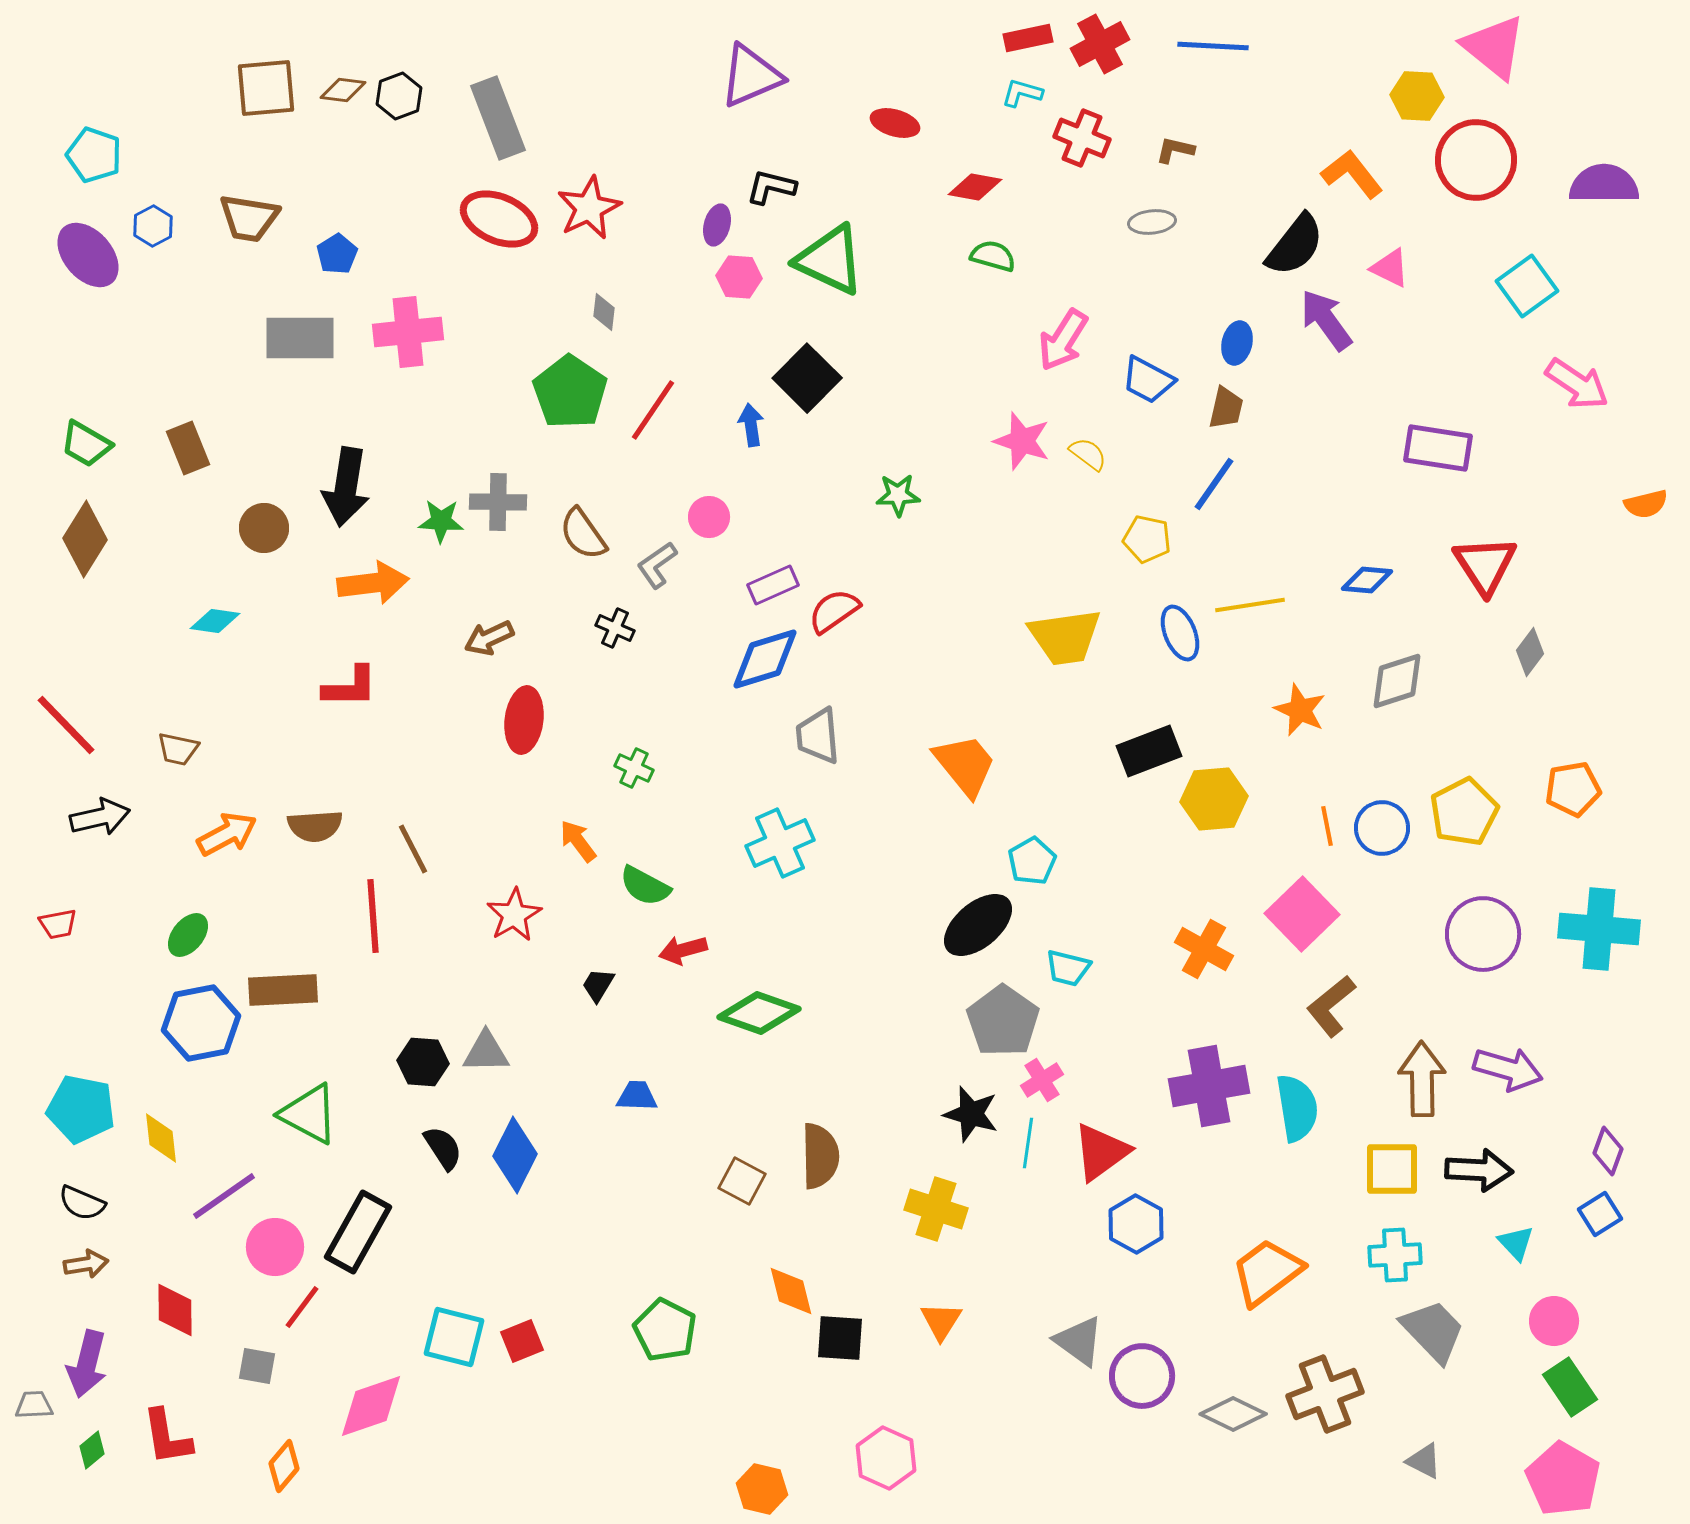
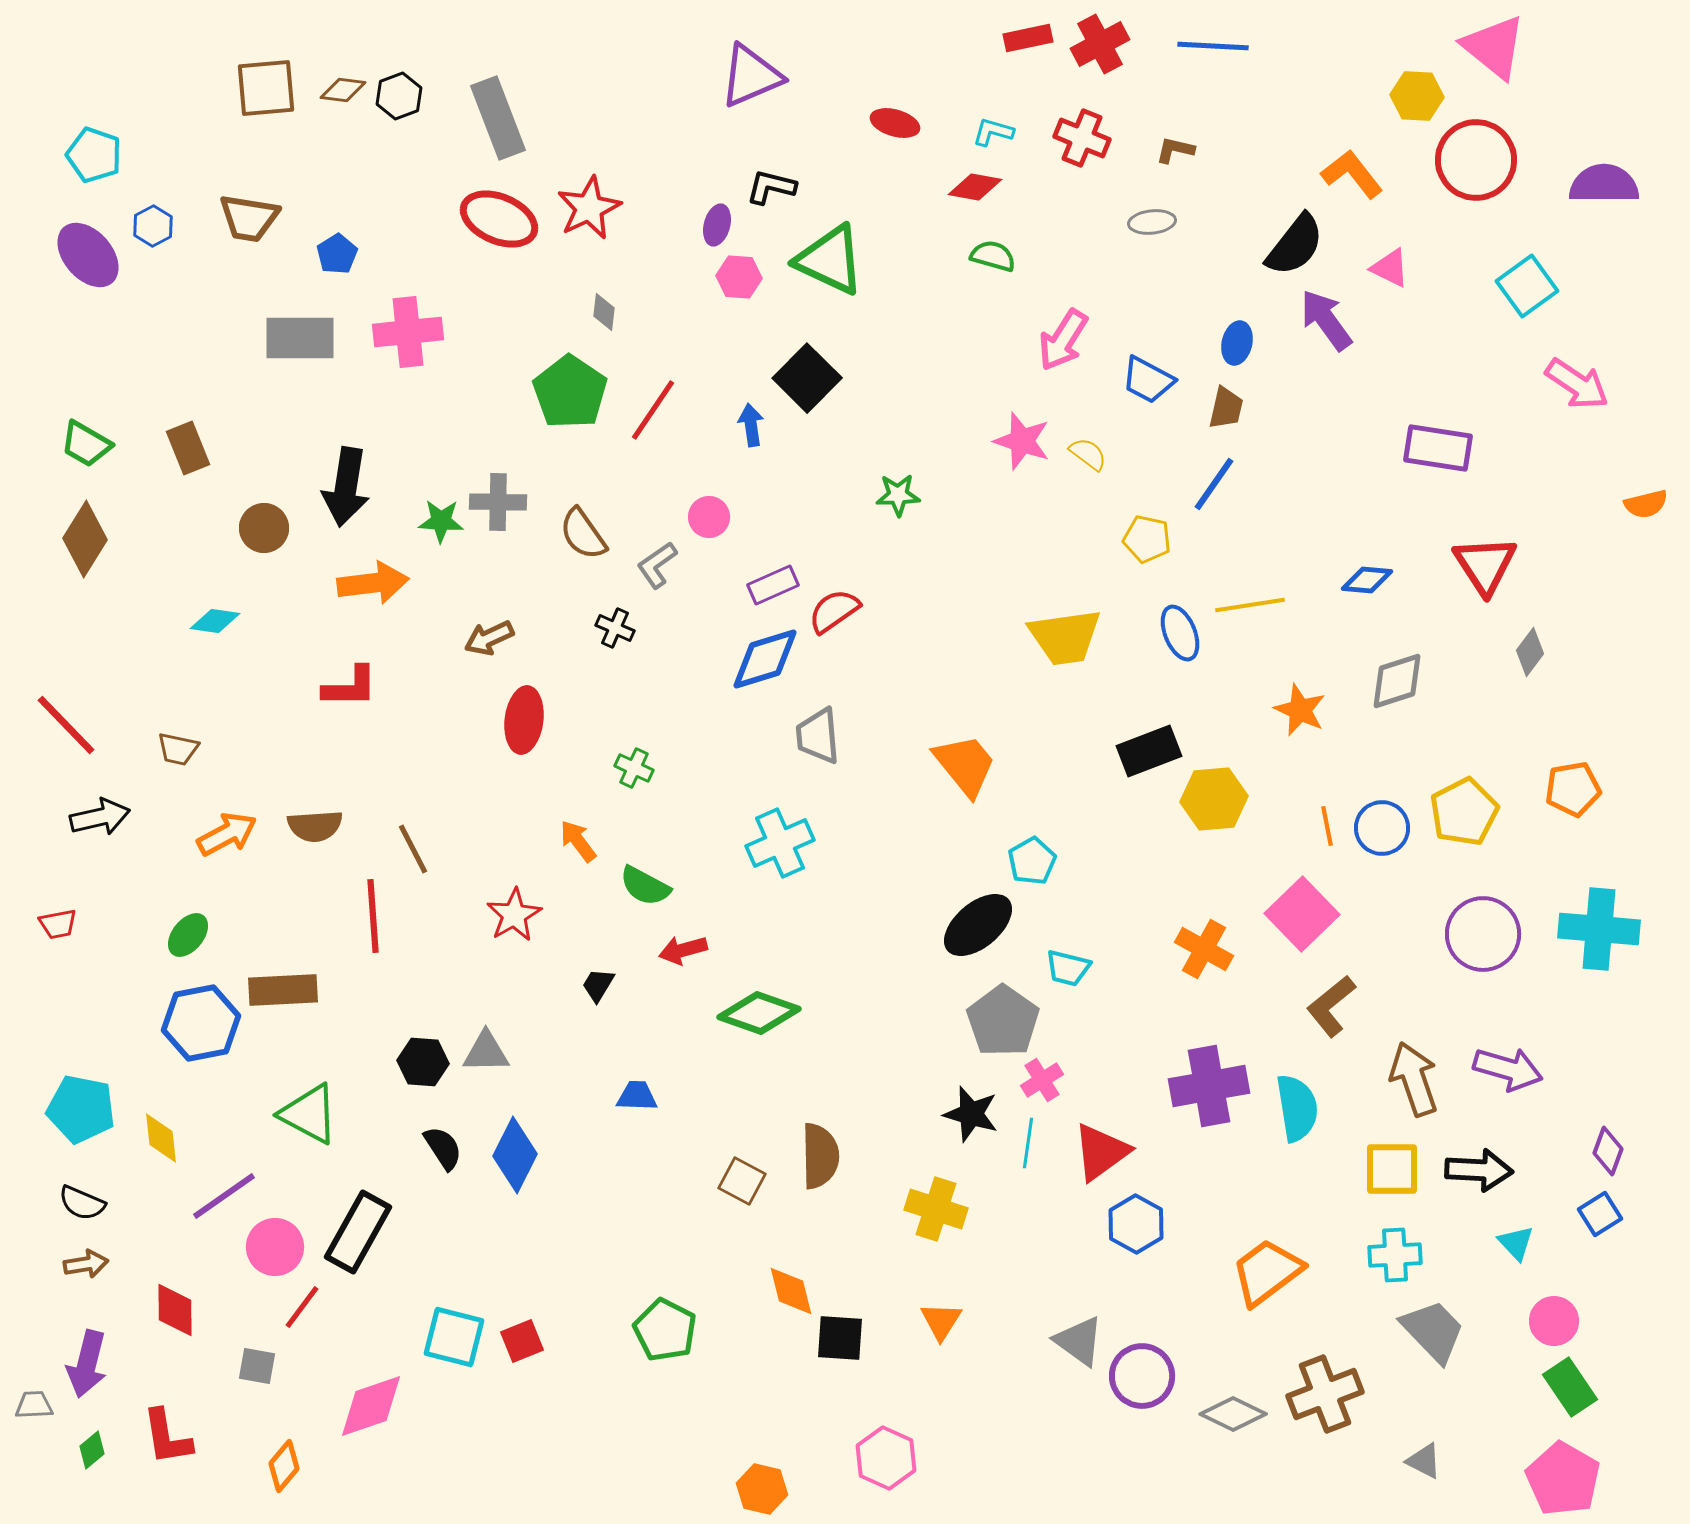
cyan L-shape at (1022, 93): moved 29 px left, 39 px down
brown arrow at (1422, 1079): moved 8 px left; rotated 18 degrees counterclockwise
